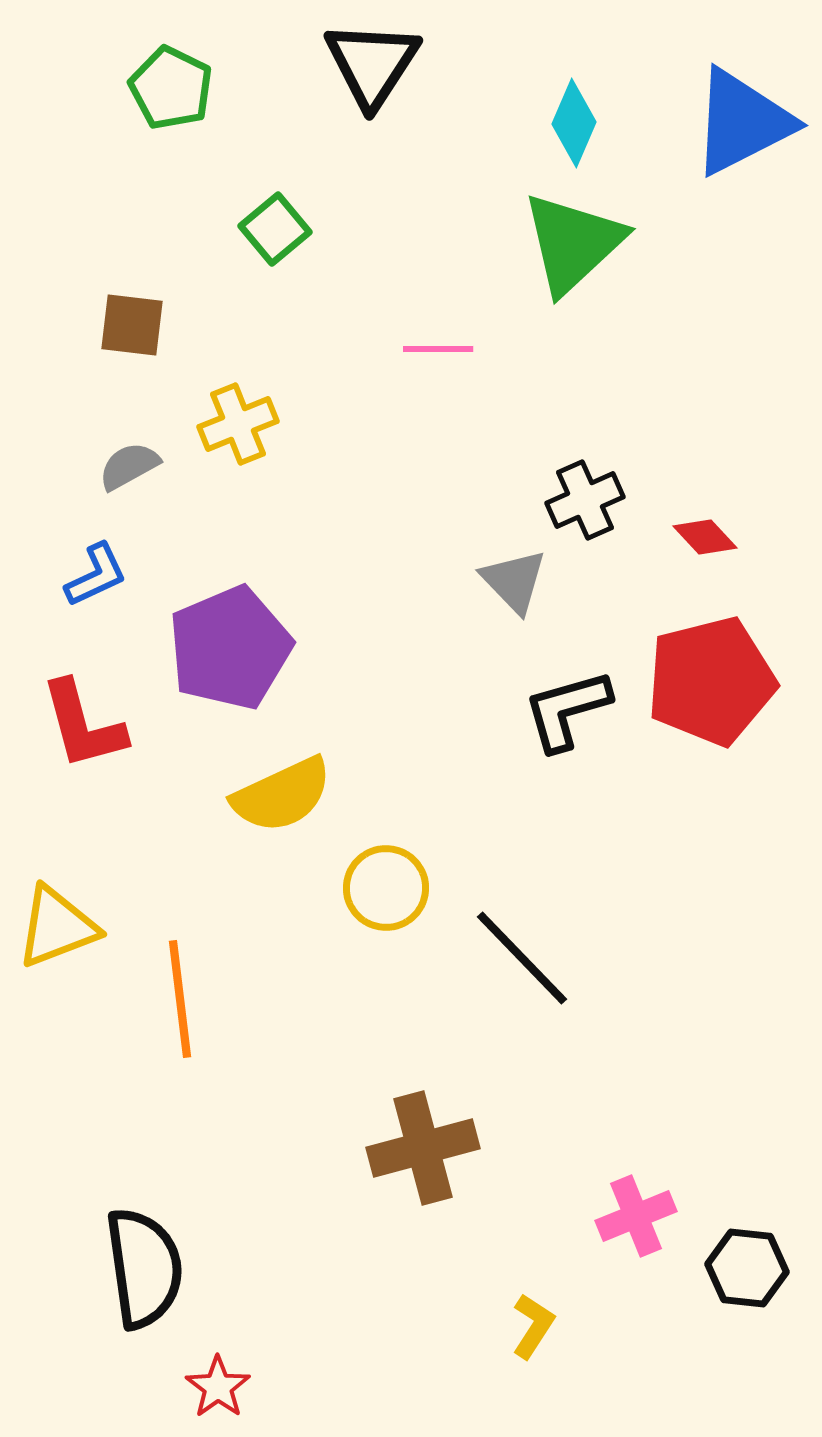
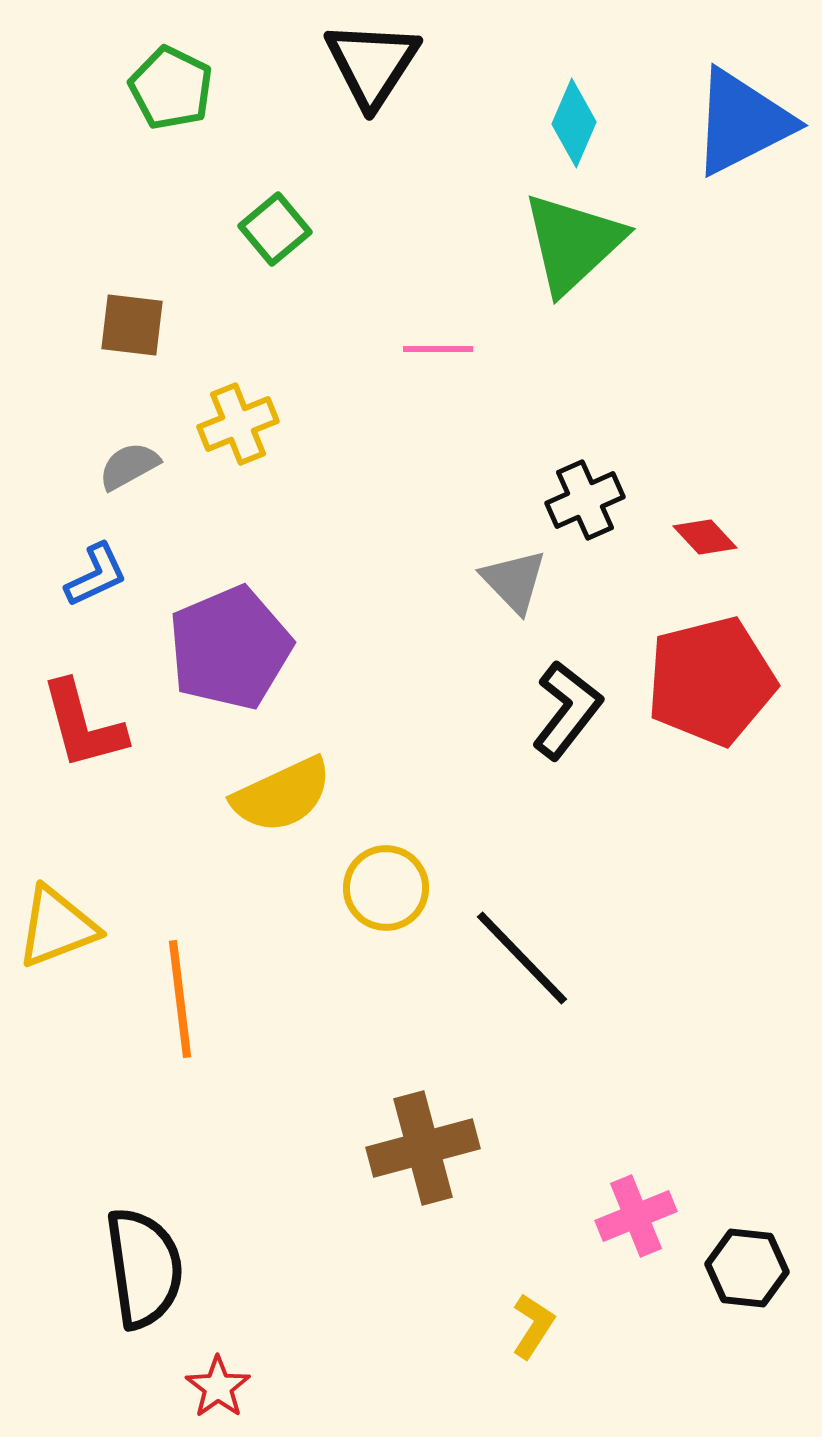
black L-shape: rotated 144 degrees clockwise
